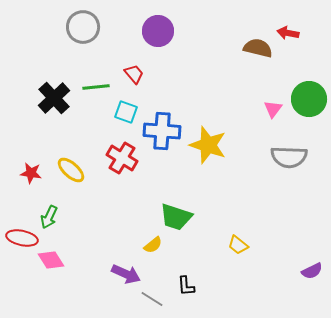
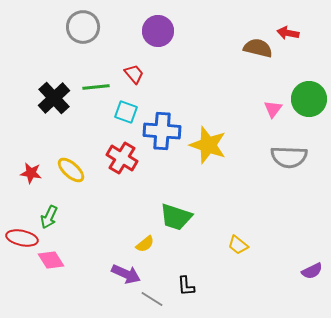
yellow semicircle: moved 8 px left, 1 px up
